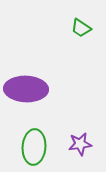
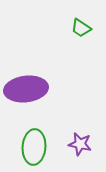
purple ellipse: rotated 9 degrees counterclockwise
purple star: rotated 20 degrees clockwise
